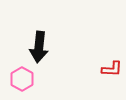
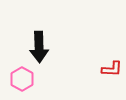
black arrow: rotated 8 degrees counterclockwise
